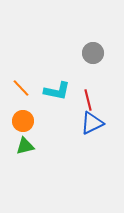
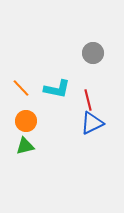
cyan L-shape: moved 2 px up
orange circle: moved 3 px right
